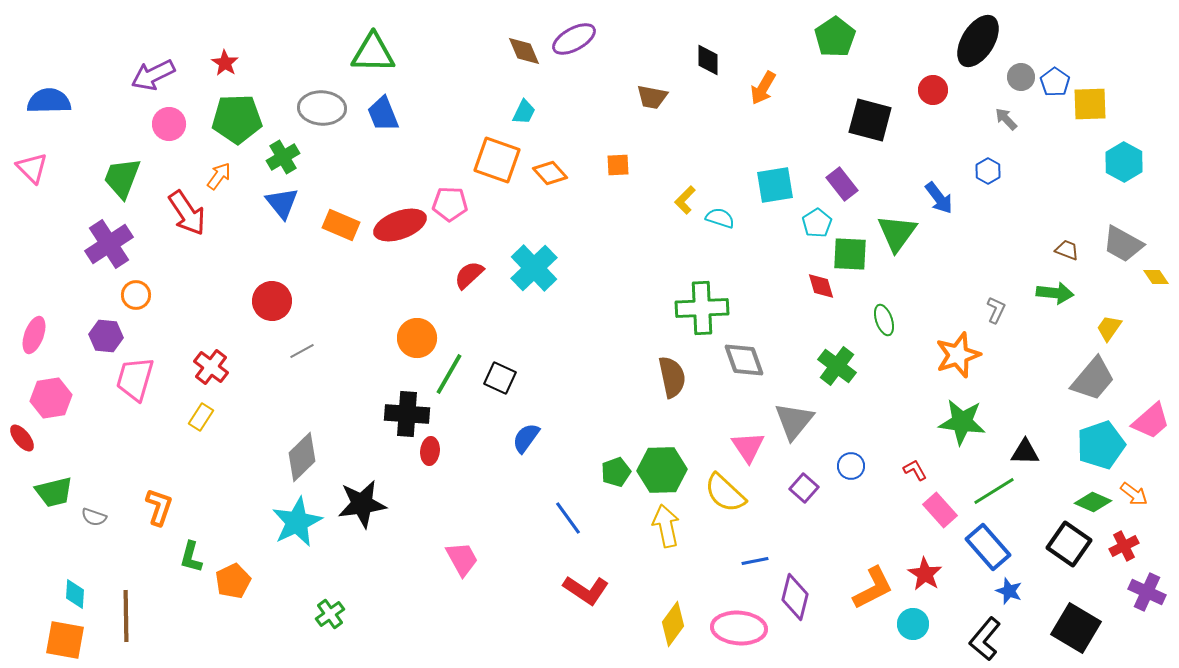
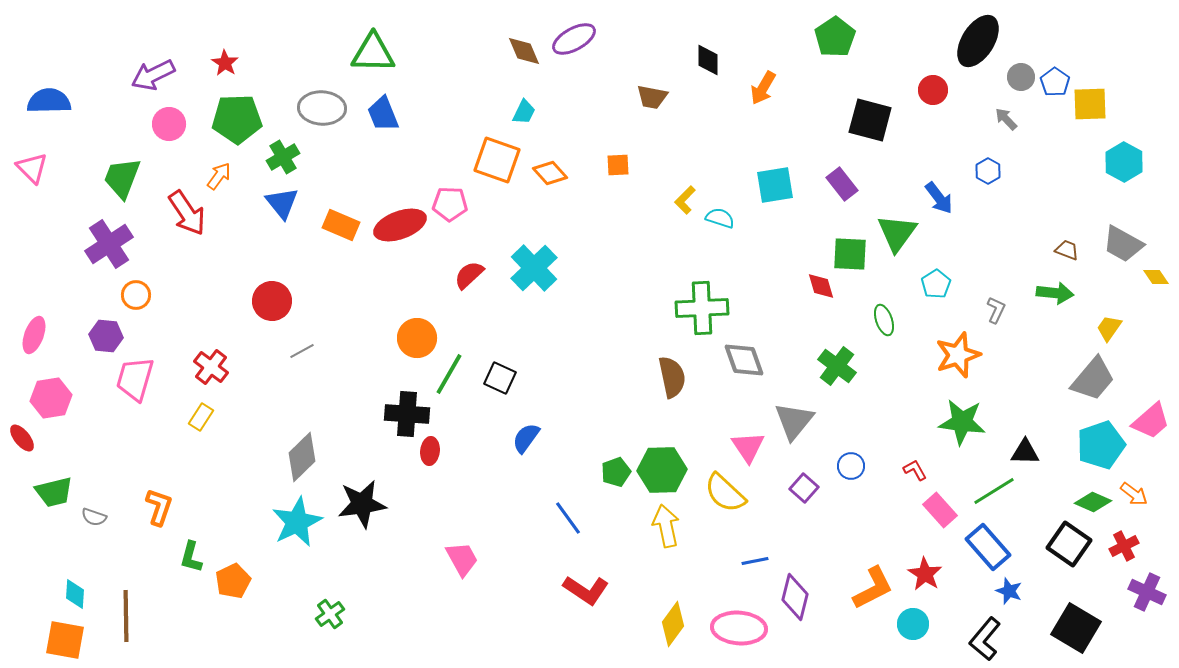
cyan pentagon at (817, 223): moved 119 px right, 61 px down
